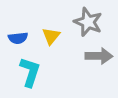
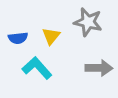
gray star: rotated 8 degrees counterclockwise
gray arrow: moved 12 px down
cyan L-shape: moved 7 px right, 4 px up; rotated 60 degrees counterclockwise
